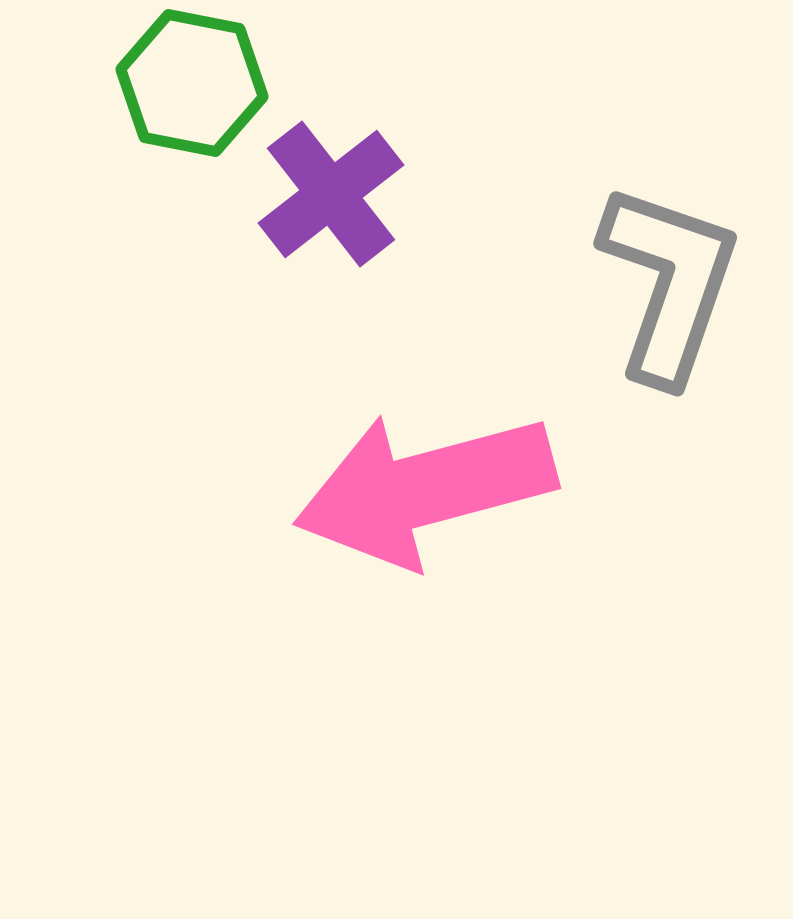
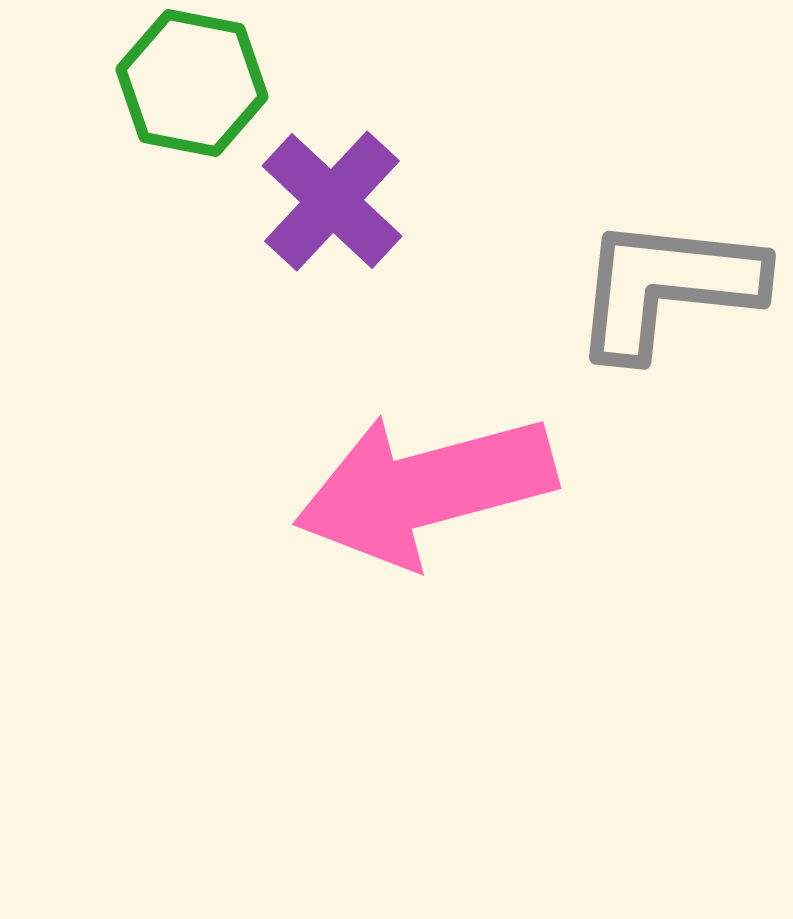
purple cross: moved 1 px right, 7 px down; rotated 9 degrees counterclockwise
gray L-shape: moved 2 px left, 4 px down; rotated 103 degrees counterclockwise
